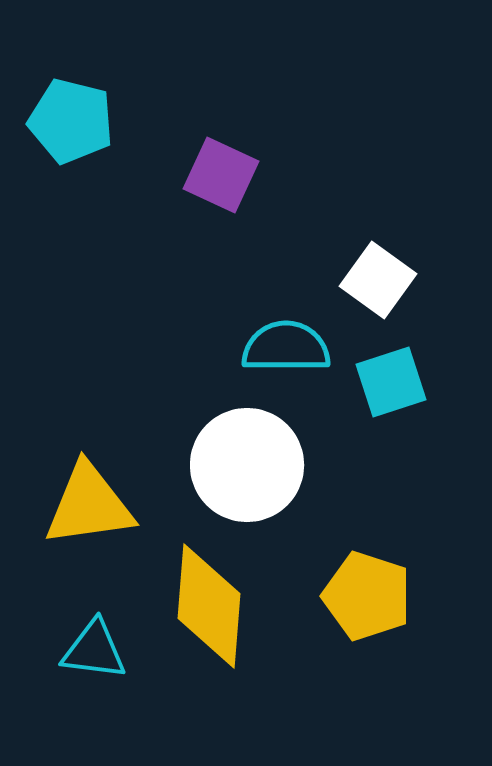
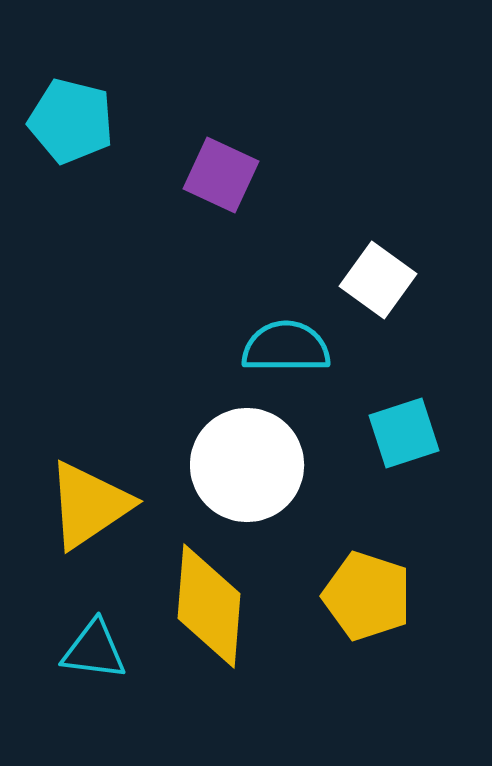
cyan square: moved 13 px right, 51 px down
yellow triangle: rotated 26 degrees counterclockwise
